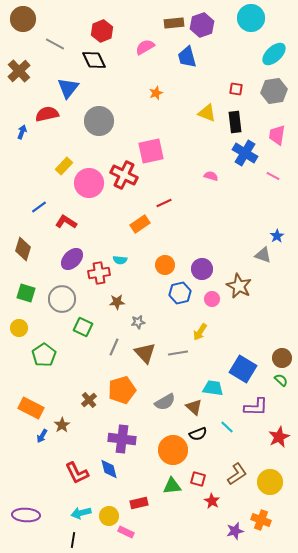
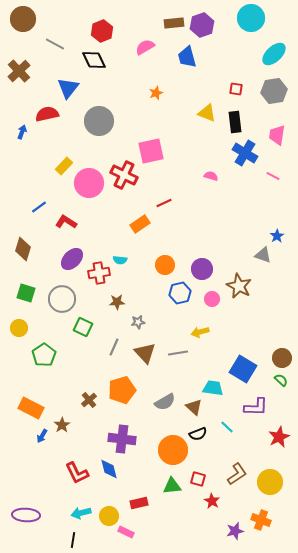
yellow arrow at (200, 332): rotated 42 degrees clockwise
